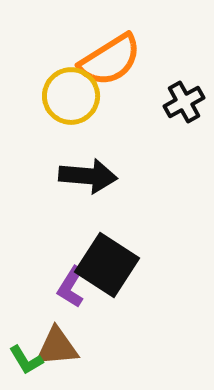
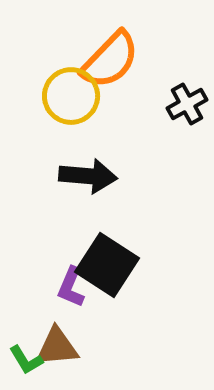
orange semicircle: rotated 14 degrees counterclockwise
black cross: moved 3 px right, 2 px down
purple L-shape: rotated 9 degrees counterclockwise
